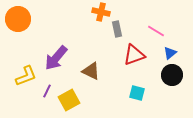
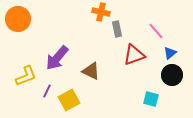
pink line: rotated 18 degrees clockwise
purple arrow: moved 1 px right
cyan square: moved 14 px right, 6 px down
